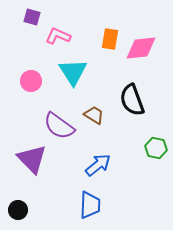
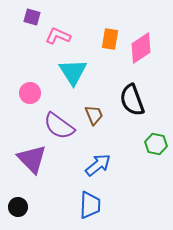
pink diamond: rotated 28 degrees counterclockwise
pink circle: moved 1 px left, 12 px down
brown trapezoid: rotated 35 degrees clockwise
green hexagon: moved 4 px up
black circle: moved 3 px up
